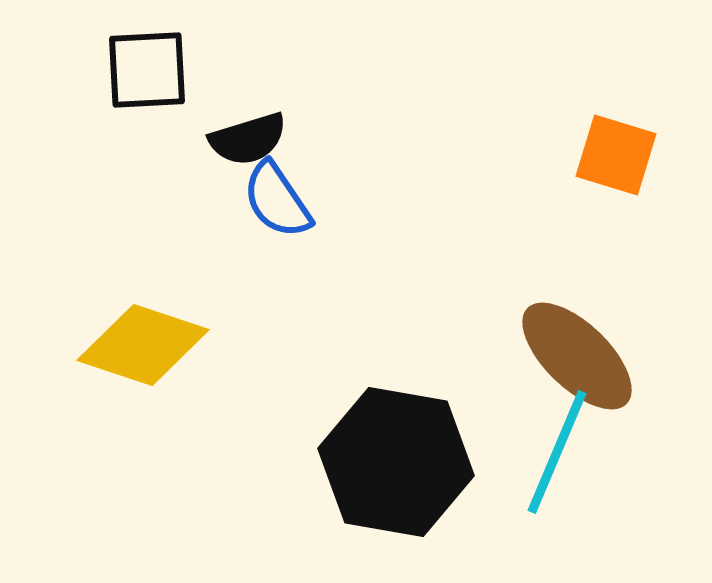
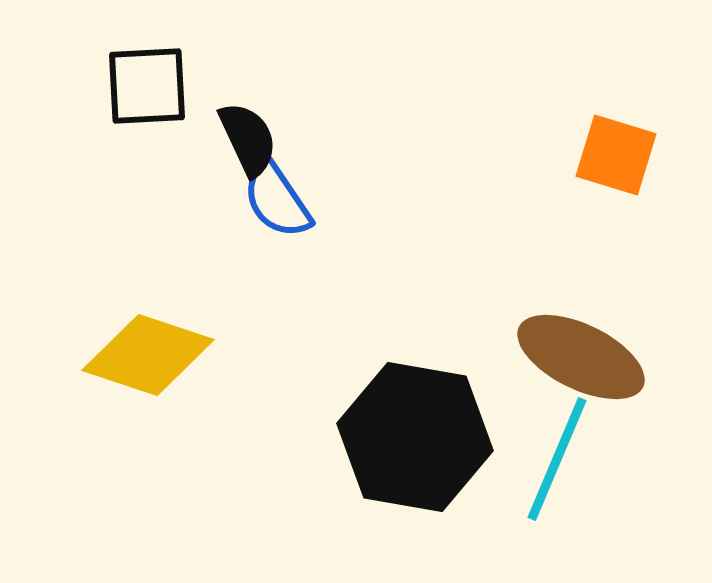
black square: moved 16 px down
black semicircle: rotated 98 degrees counterclockwise
yellow diamond: moved 5 px right, 10 px down
brown ellipse: moved 4 px right, 1 px down; rotated 18 degrees counterclockwise
cyan line: moved 7 px down
black hexagon: moved 19 px right, 25 px up
